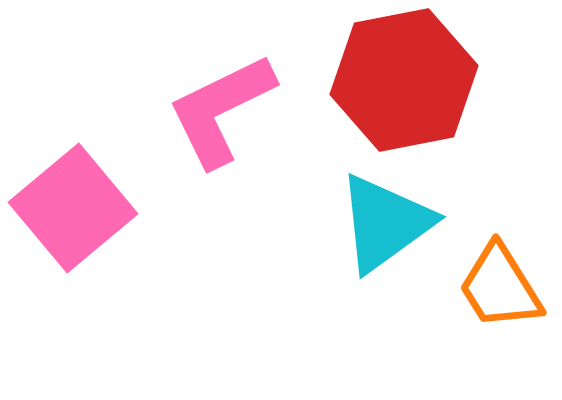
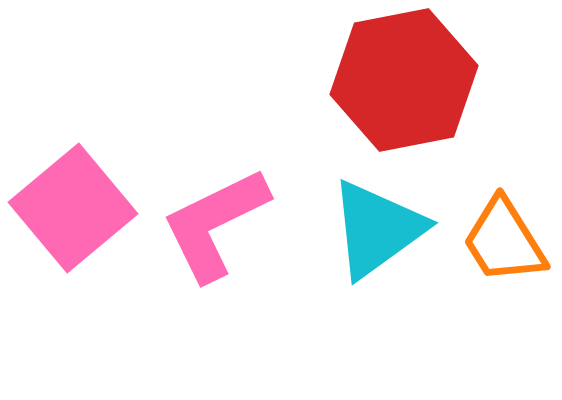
pink L-shape: moved 6 px left, 114 px down
cyan triangle: moved 8 px left, 6 px down
orange trapezoid: moved 4 px right, 46 px up
